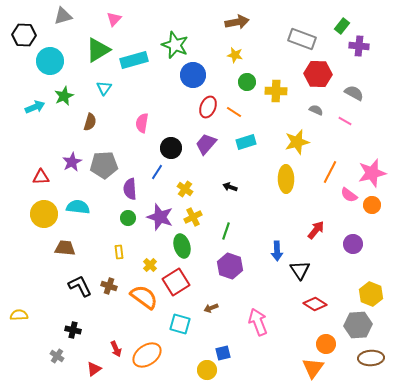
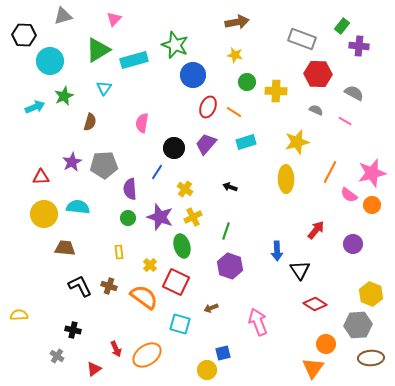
black circle at (171, 148): moved 3 px right
red square at (176, 282): rotated 32 degrees counterclockwise
